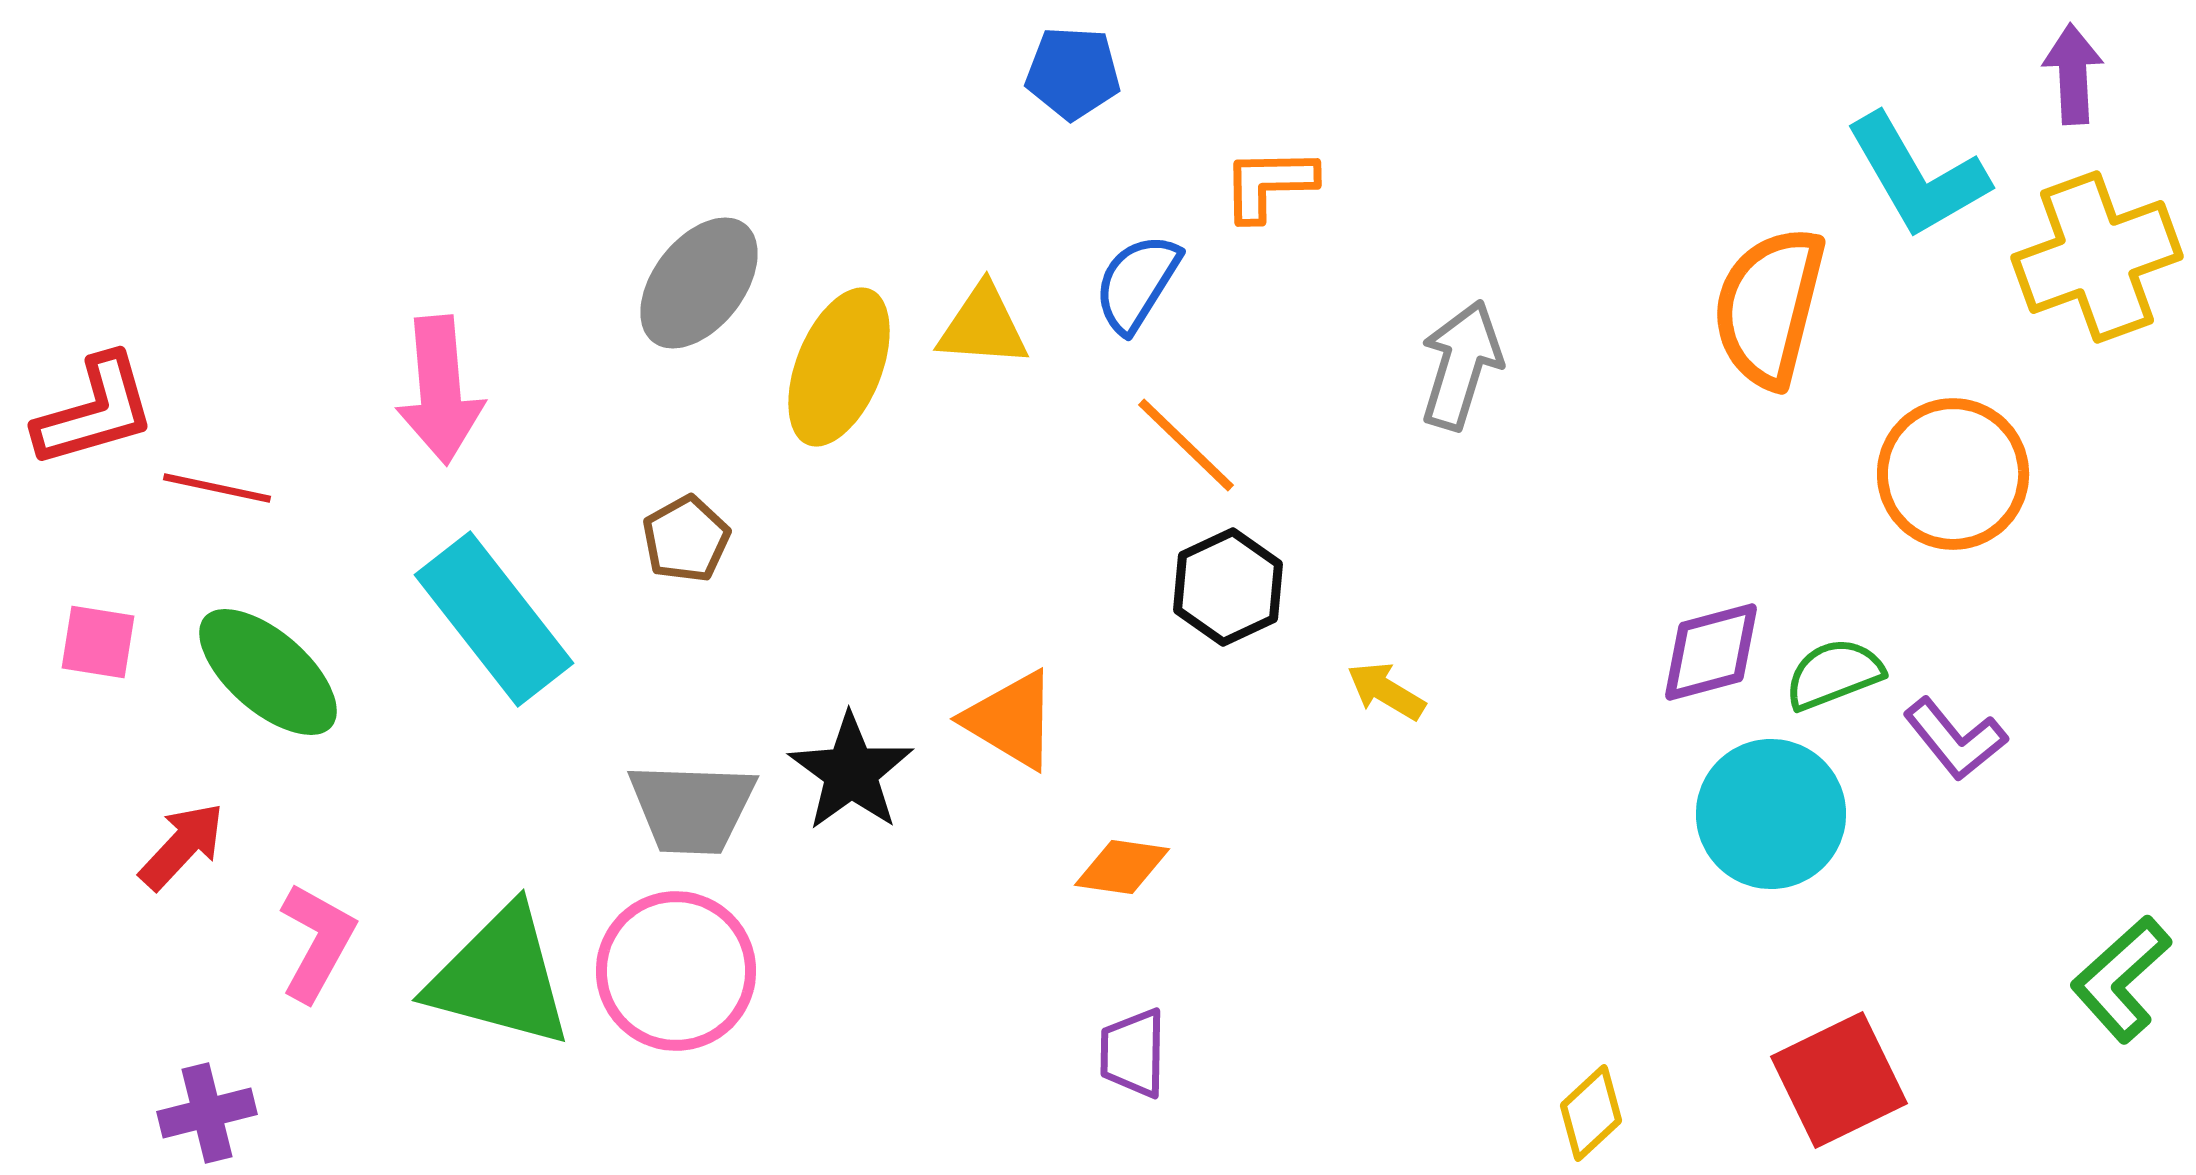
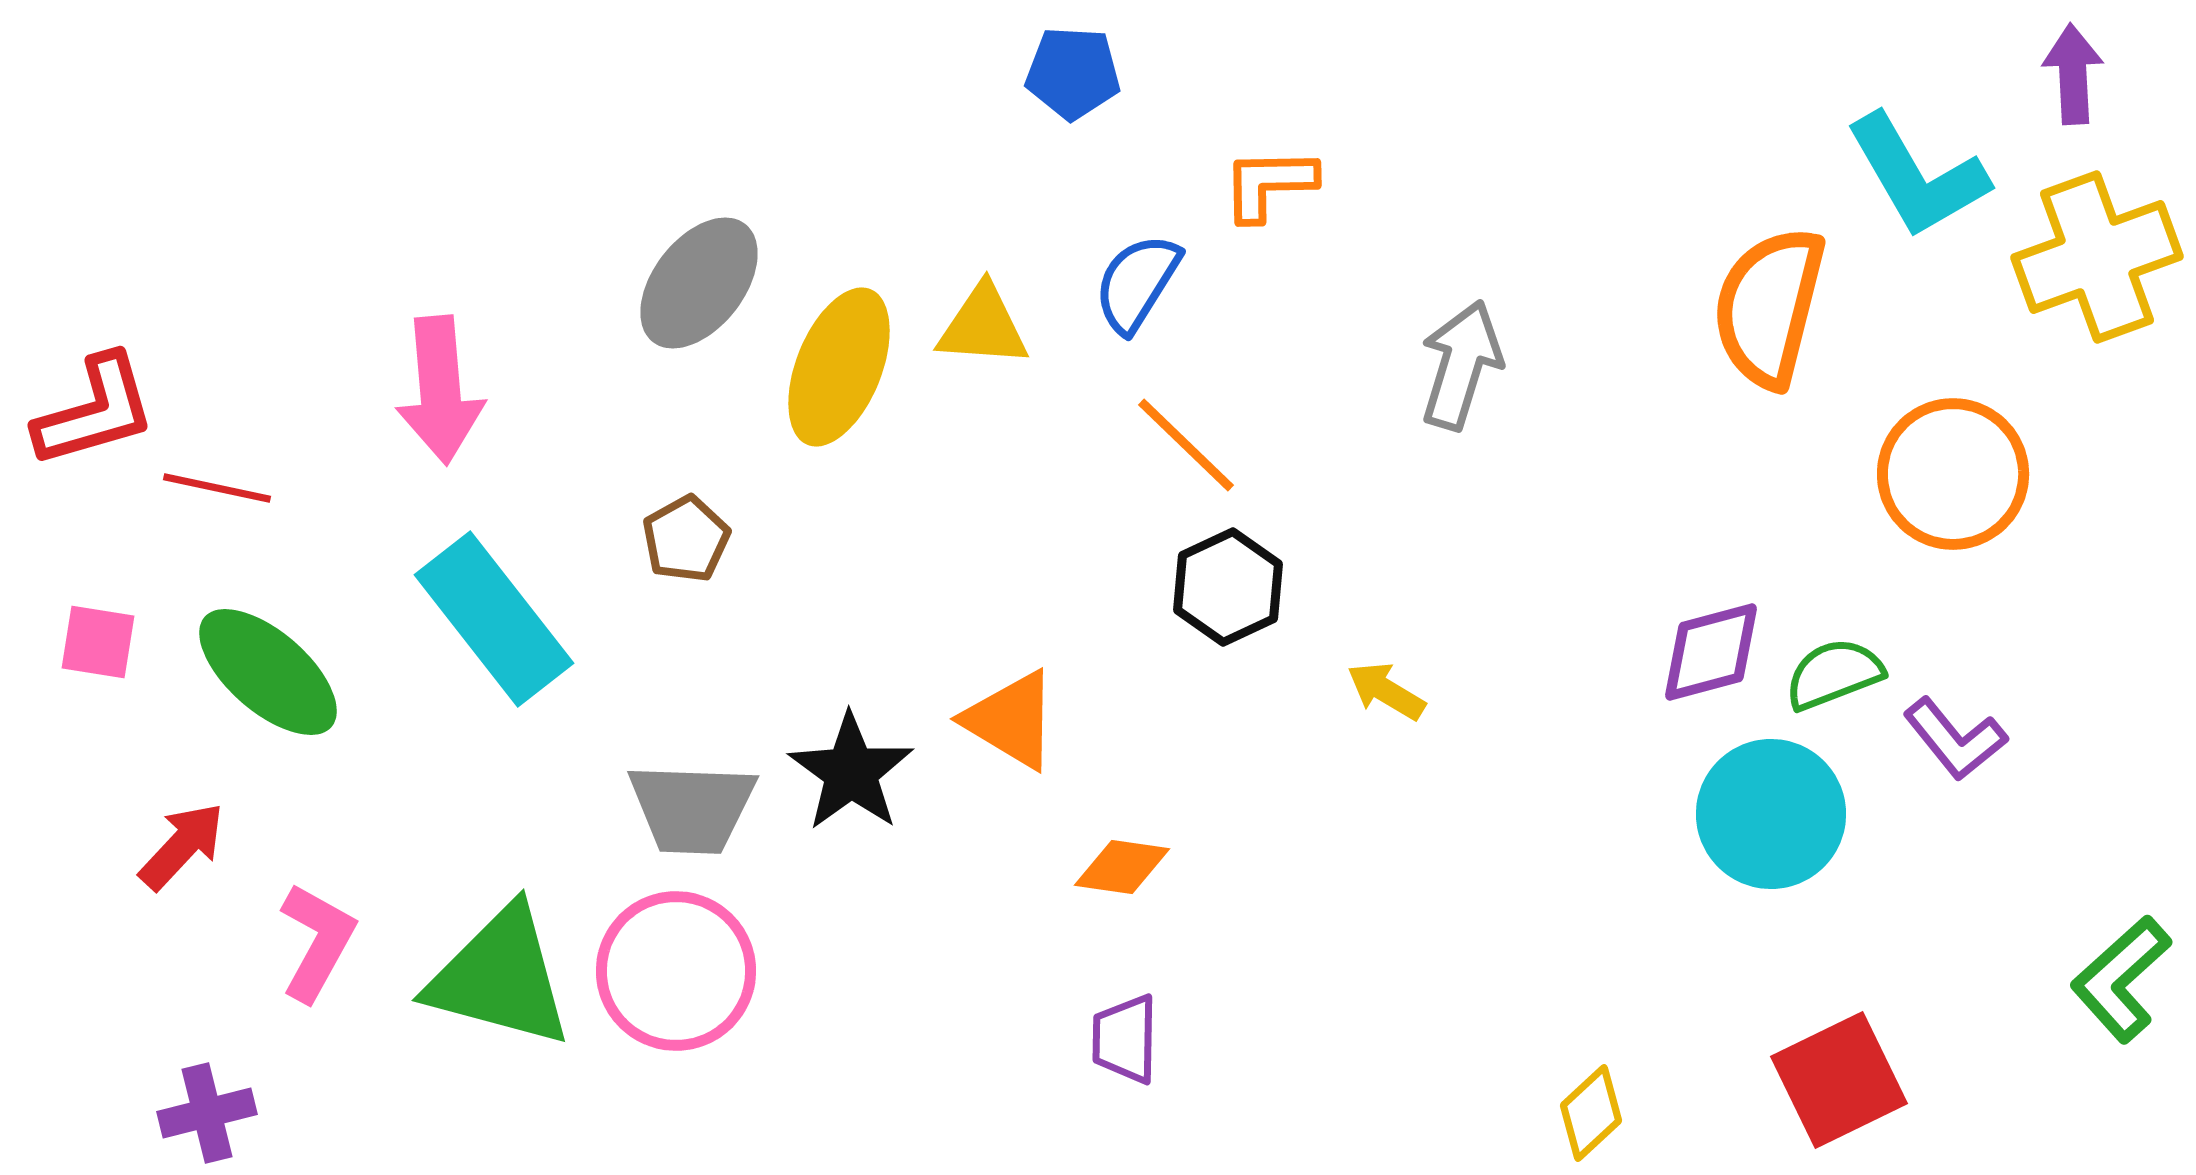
purple trapezoid: moved 8 px left, 14 px up
